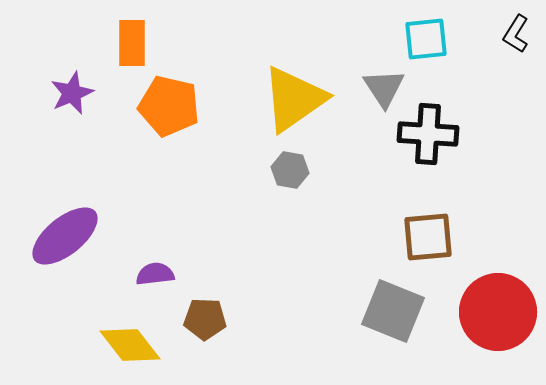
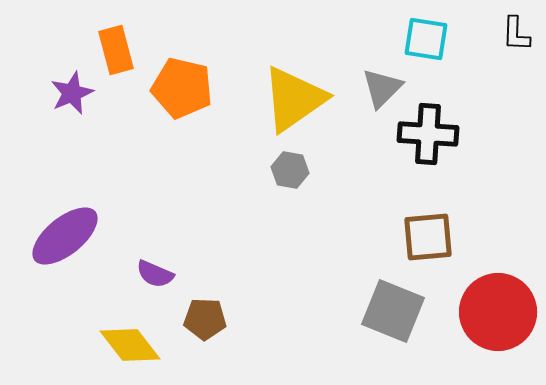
black L-shape: rotated 30 degrees counterclockwise
cyan square: rotated 15 degrees clockwise
orange rectangle: moved 16 px left, 7 px down; rotated 15 degrees counterclockwise
gray triangle: moved 2 px left; rotated 18 degrees clockwise
orange pentagon: moved 13 px right, 18 px up
purple semicircle: rotated 150 degrees counterclockwise
